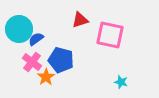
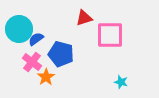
red triangle: moved 4 px right, 2 px up
pink square: rotated 12 degrees counterclockwise
blue pentagon: moved 6 px up
